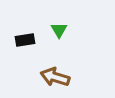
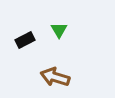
black rectangle: rotated 18 degrees counterclockwise
